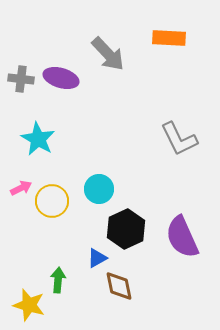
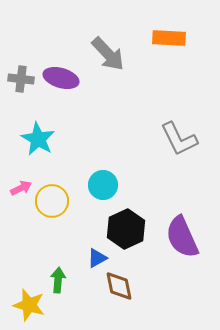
cyan circle: moved 4 px right, 4 px up
